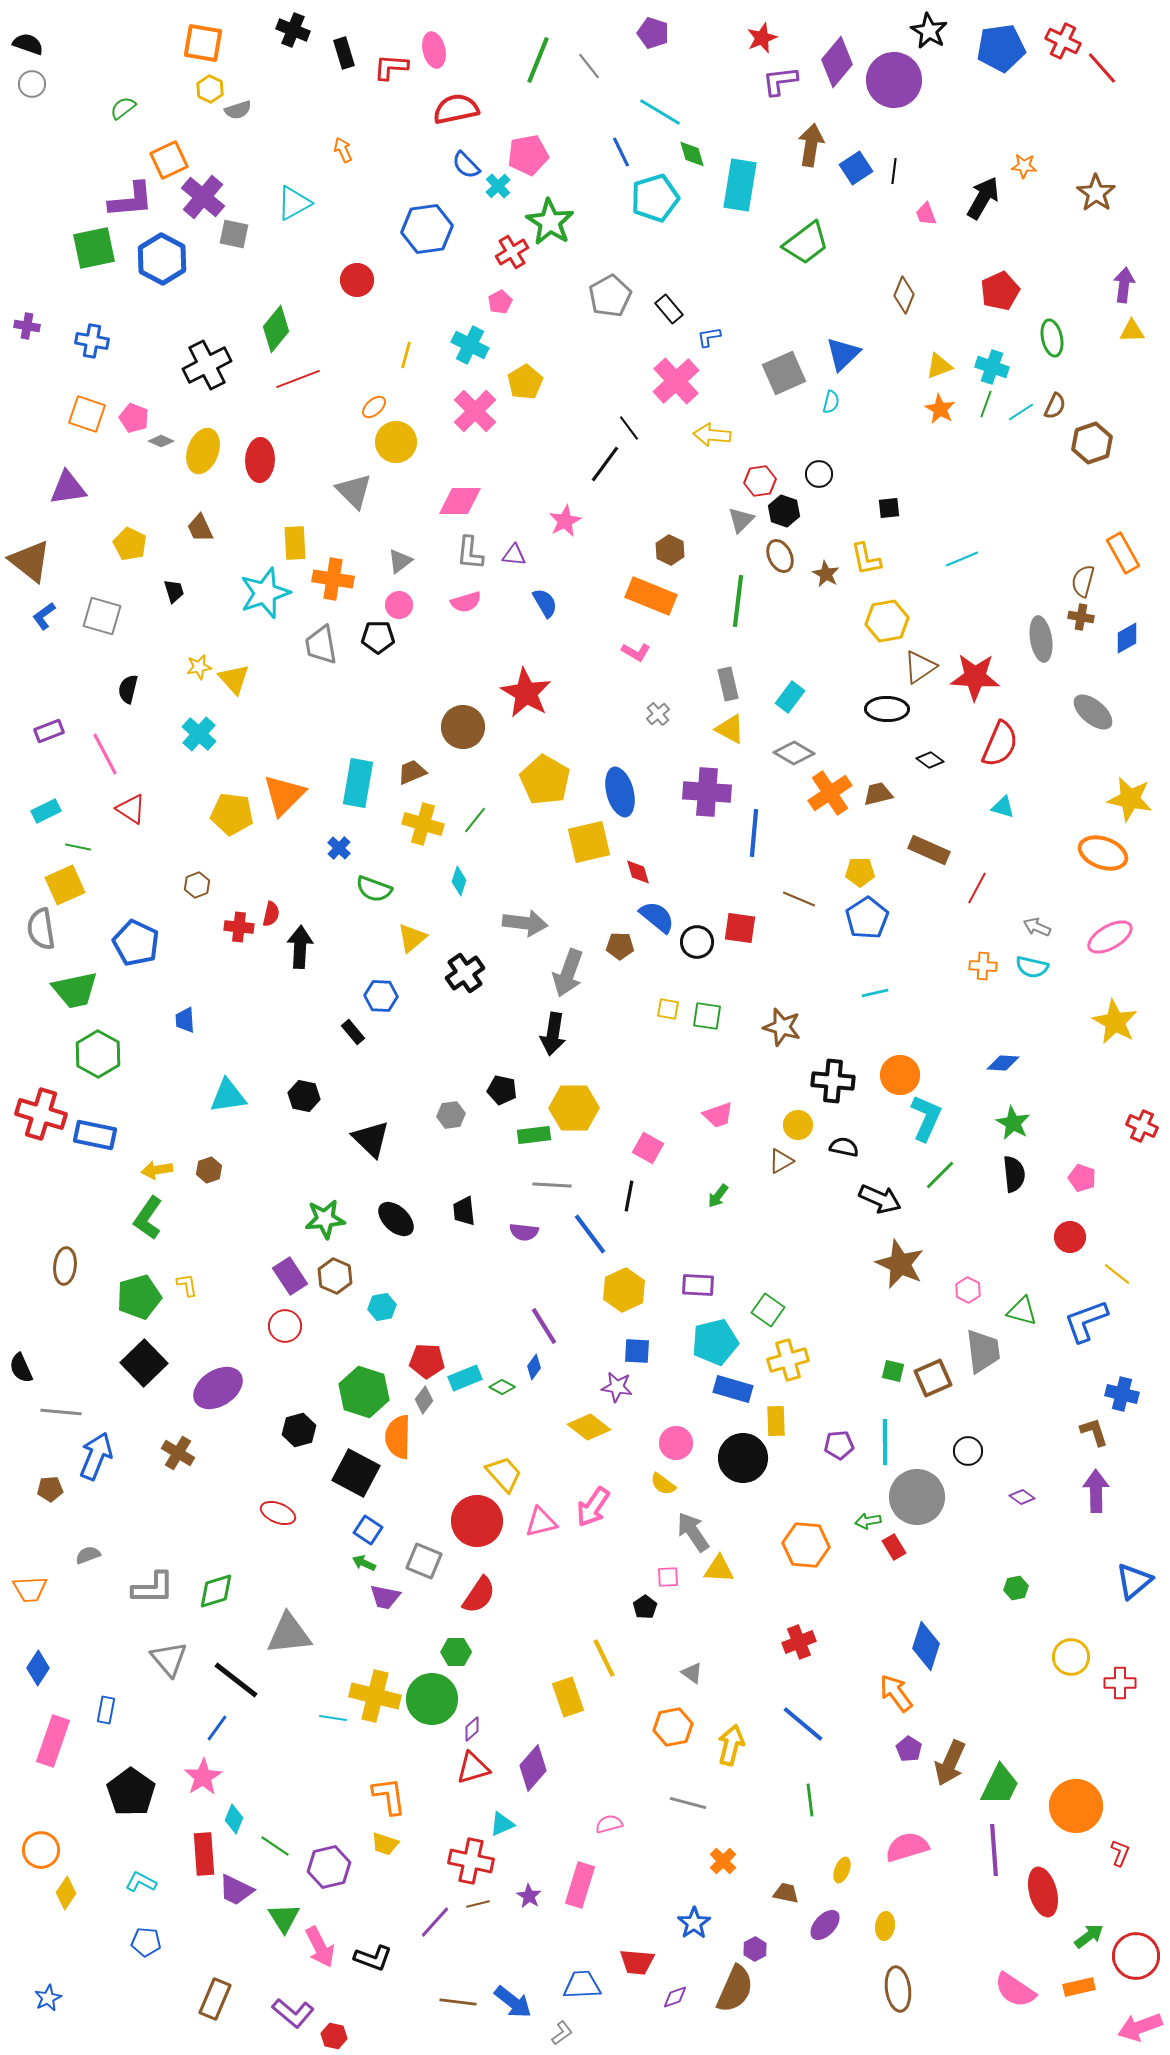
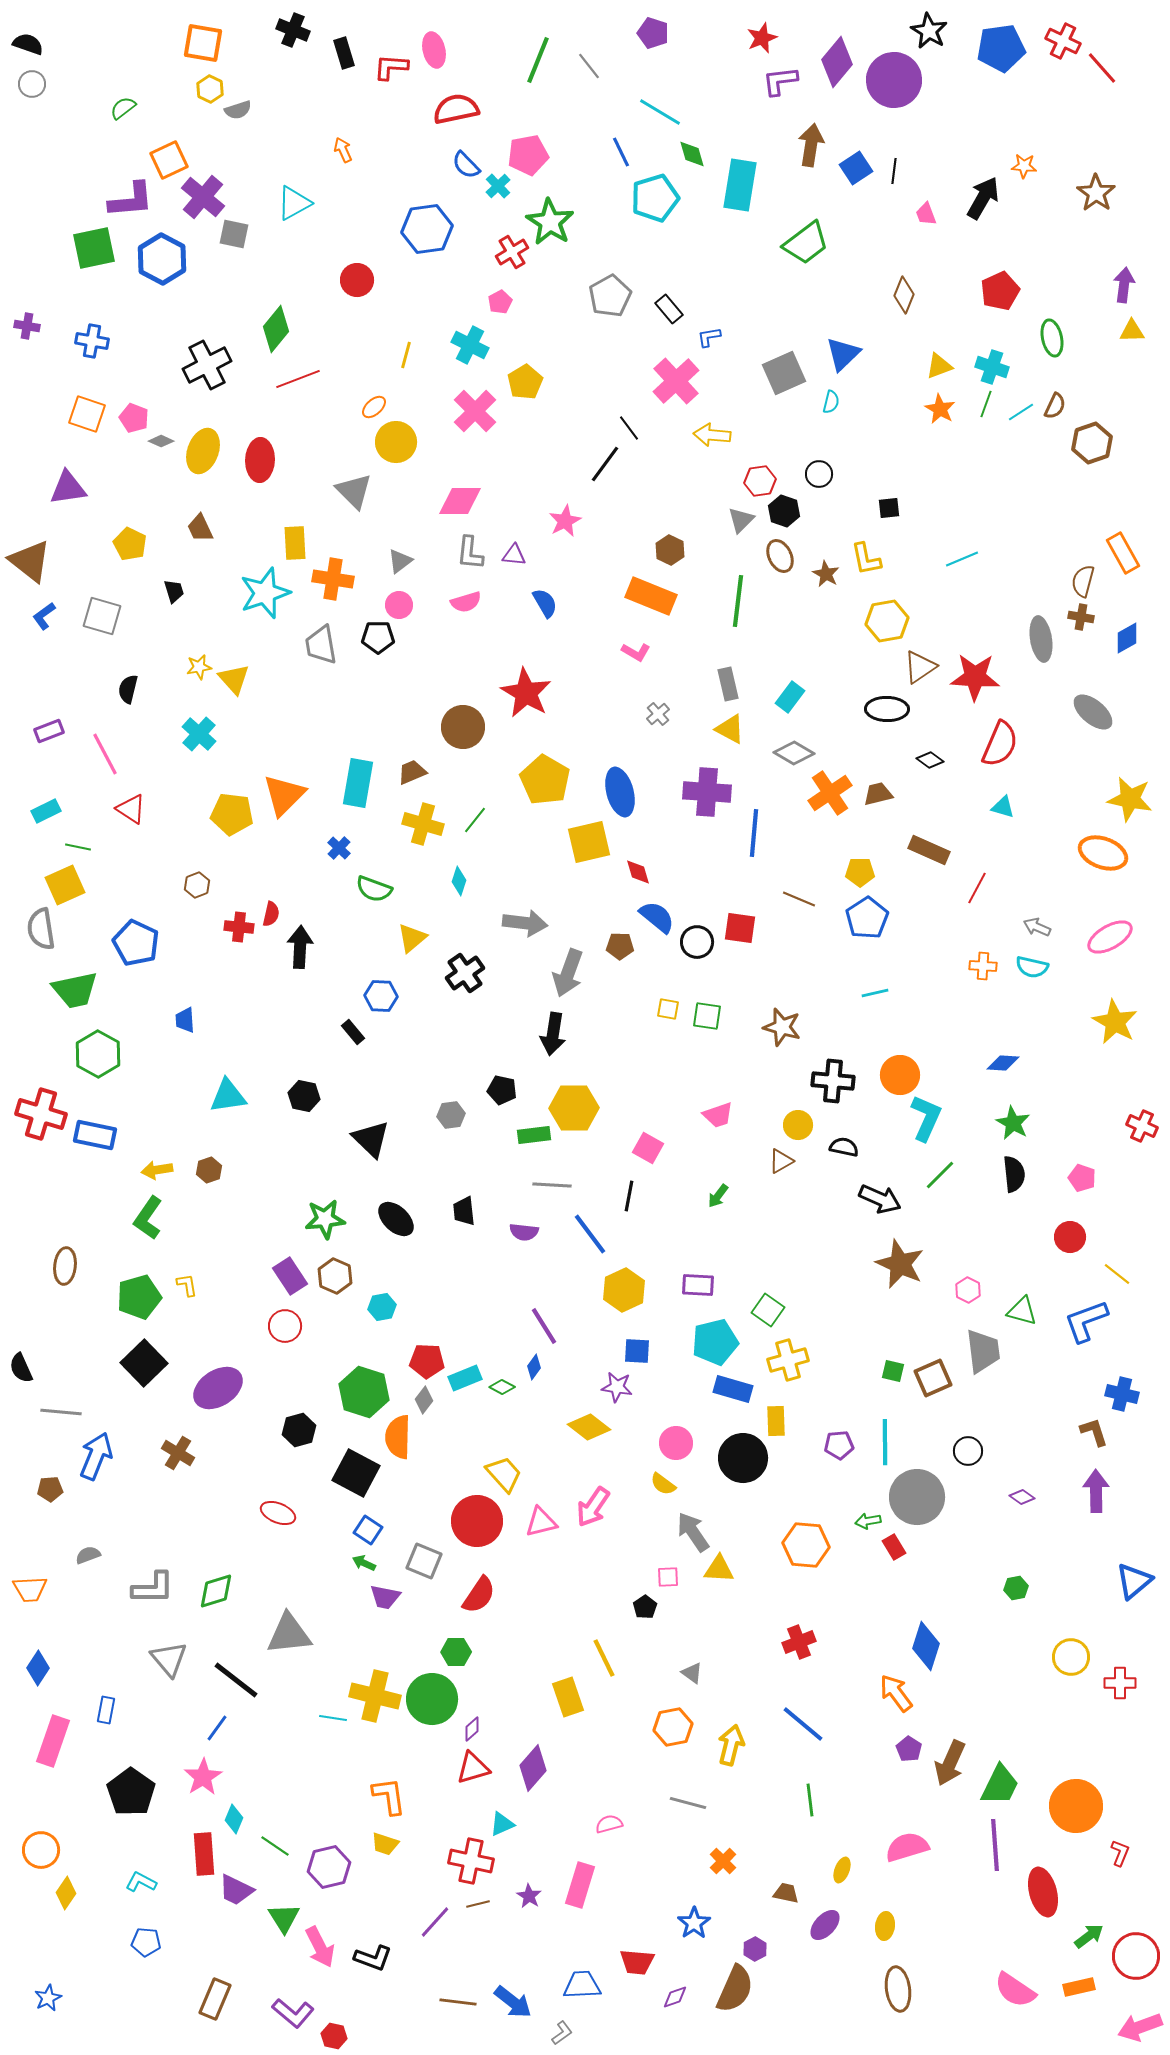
purple line at (994, 1850): moved 1 px right, 5 px up
